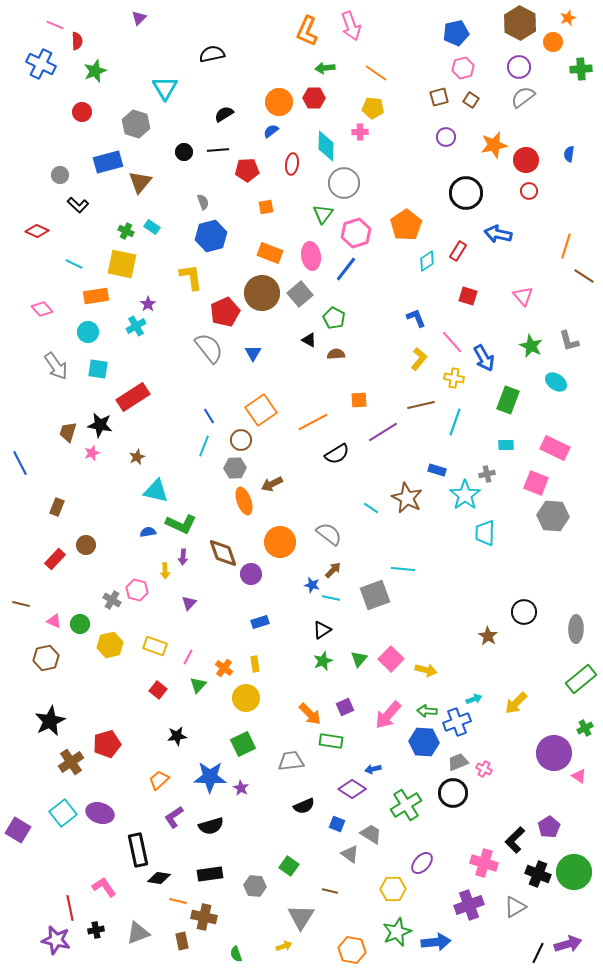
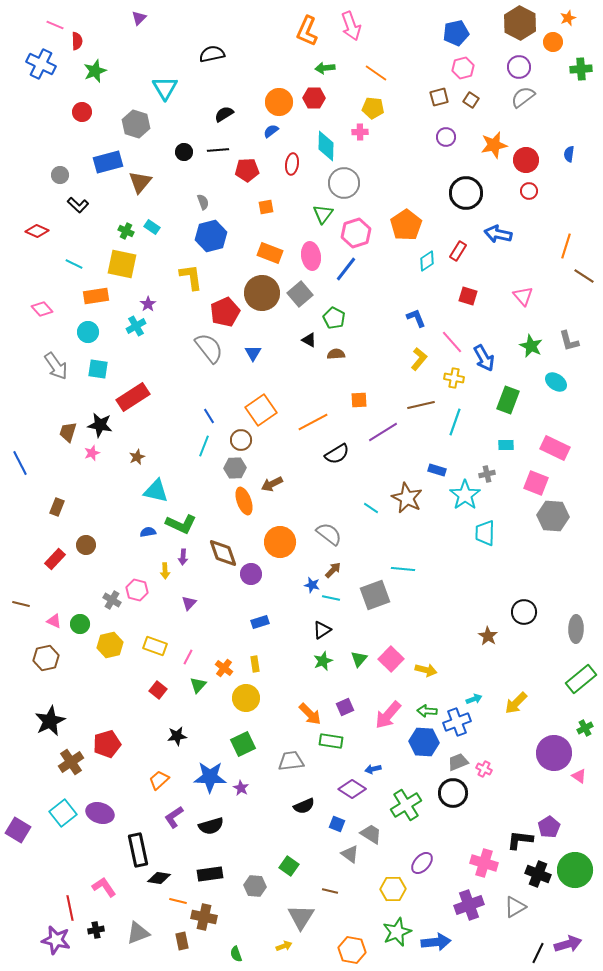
black L-shape at (515, 840): moved 5 px right; rotated 52 degrees clockwise
green circle at (574, 872): moved 1 px right, 2 px up
